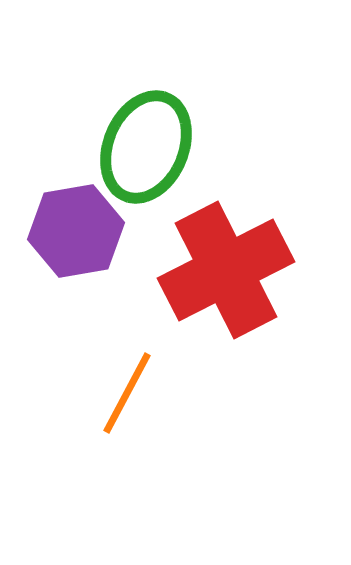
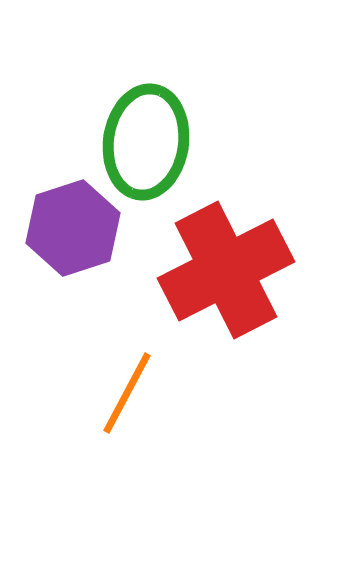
green ellipse: moved 5 px up; rotated 15 degrees counterclockwise
purple hexagon: moved 3 px left, 3 px up; rotated 8 degrees counterclockwise
